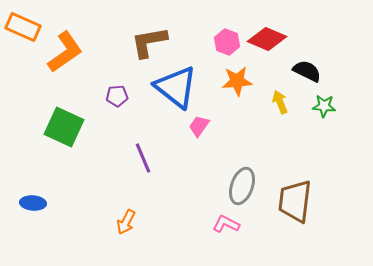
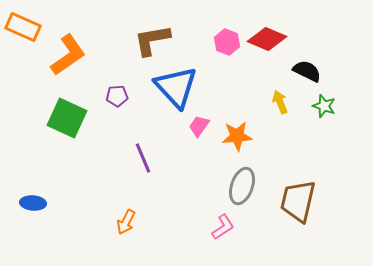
brown L-shape: moved 3 px right, 2 px up
orange L-shape: moved 3 px right, 3 px down
orange star: moved 55 px down
blue triangle: rotated 9 degrees clockwise
green star: rotated 15 degrees clockwise
green square: moved 3 px right, 9 px up
brown trapezoid: moved 3 px right; rotated 6 degrees clockwise
pink L-shape: moved 3 px left, 3 px down; rotated 120 degrees clockwise
